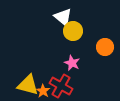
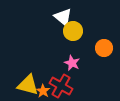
orange circle: moved 1 px left, 1 px down
